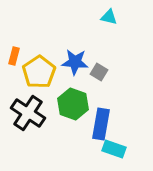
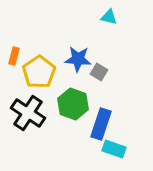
blue star: moved 3 px right, 3 px up
blue rectangle: rotated 8 degrees clockwise
